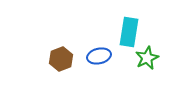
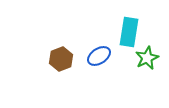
blue ellipse: rotated 20 degrees counterclockwise
